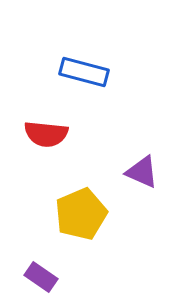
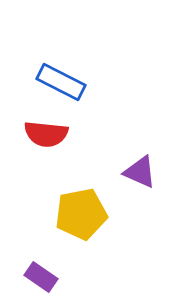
blue rectangle: moved 23 px left, 10 px down; rotated 12 degrees clockwise
purple triangle: moved 2 px left
yellow pentagon: rotated 12 degrees clockwise
